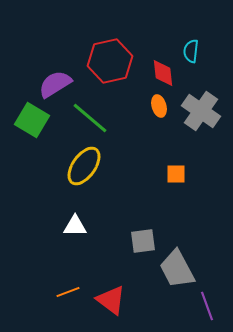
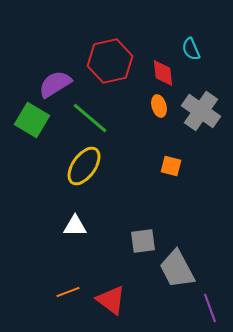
cyan semicircle: moved 2 px up; rotated 30 degrees counterclockwise
orange square: moved 5 px left, 8 px up; rotated 15 degrees clockwise
purple line: moved 3 px right, 2 px down
